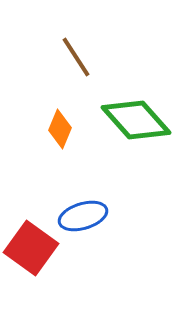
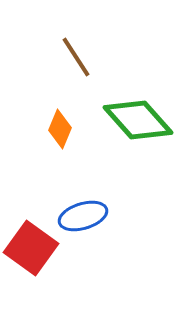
green diamond: moved 2 px right
